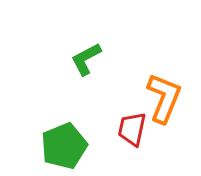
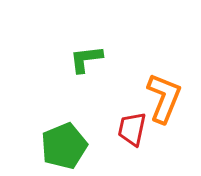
green L-shape: rotated 21 degrees clockwise
